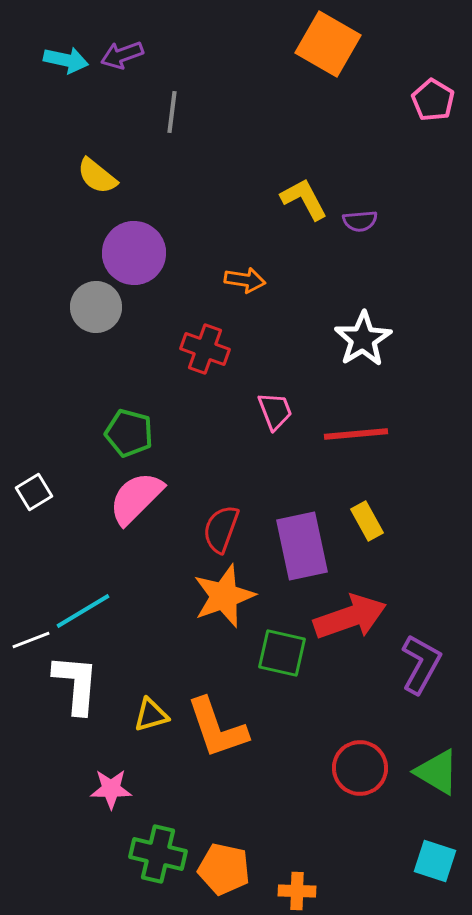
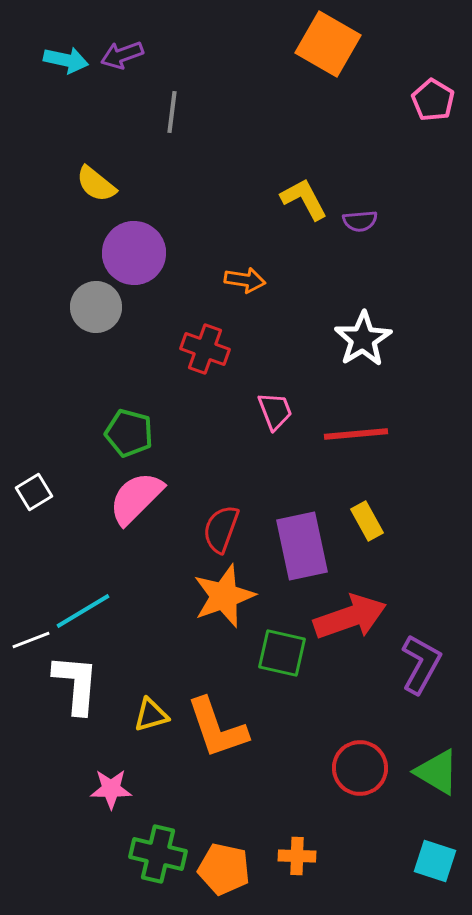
yellow semicircle: moved 1 px left, 8 px down
orange cross: moved 35 px up
